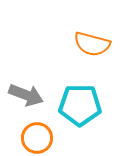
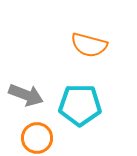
orange semicircle: moved 3 px left, 1 px down
